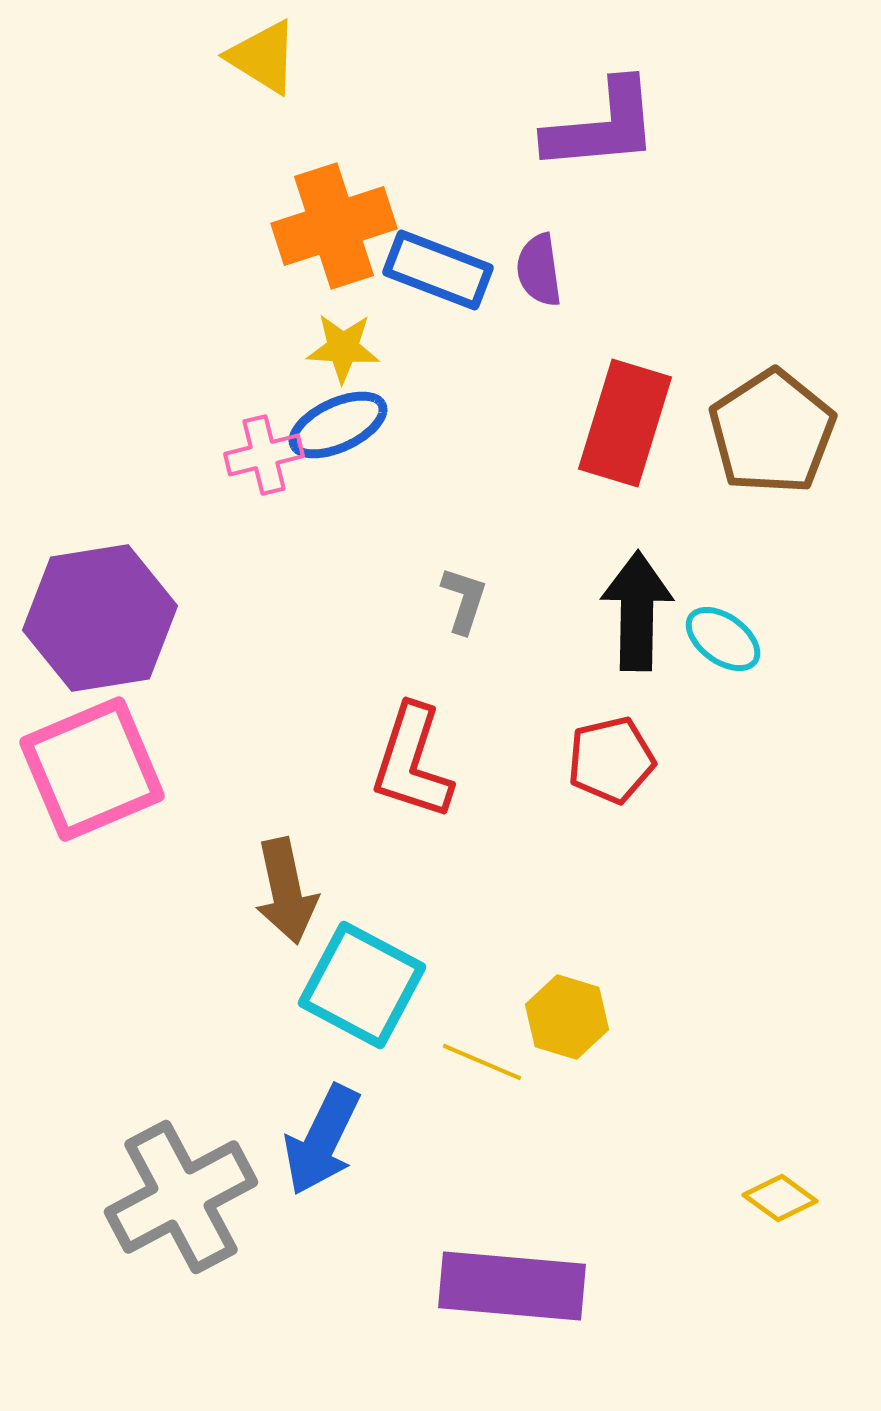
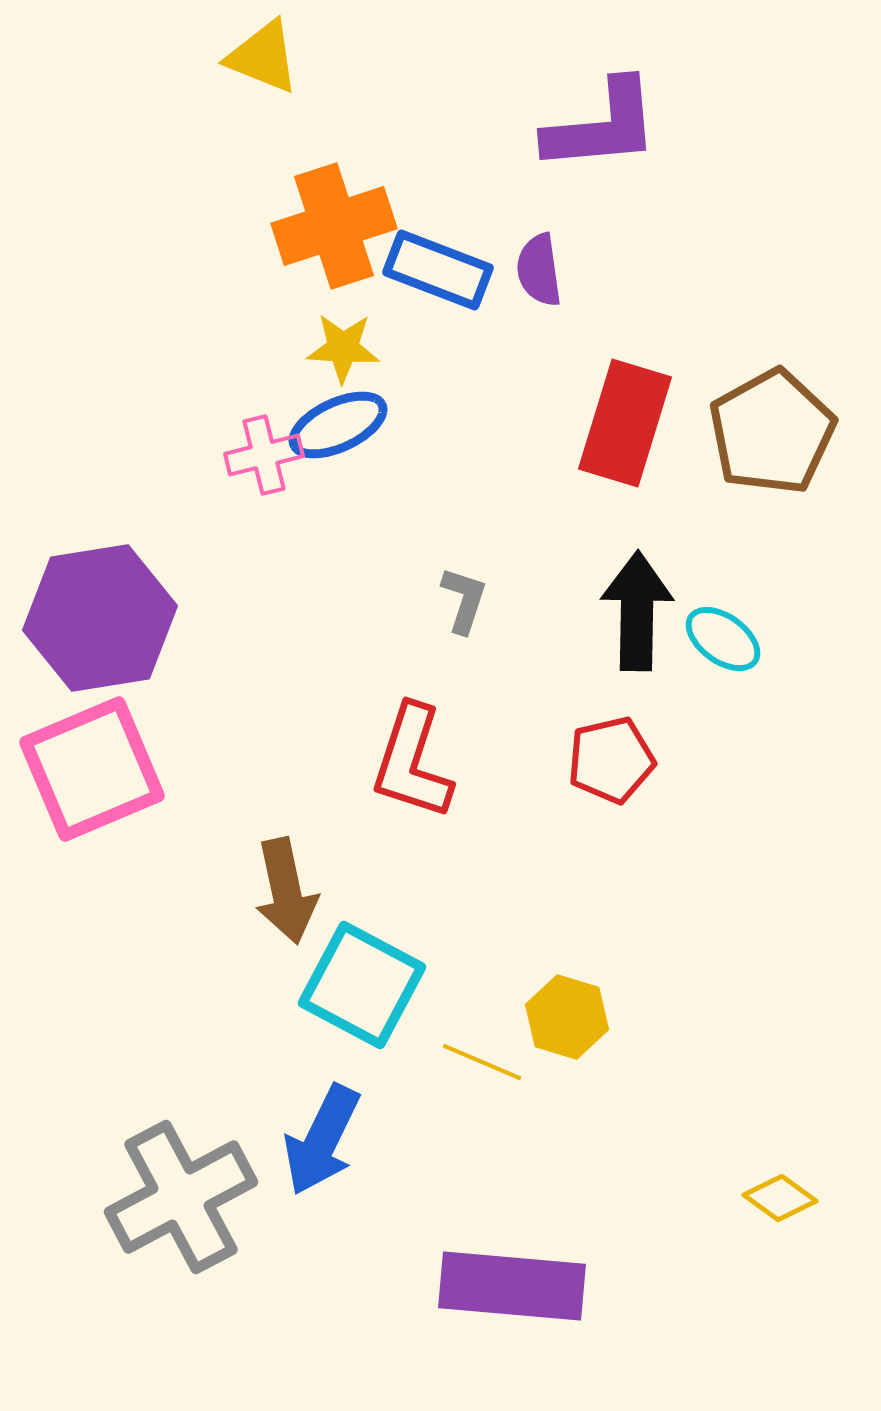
yellow triangle: rotated 10 degrees counterclockwise
brown pentagon: rotated 4 degrees clockwise
